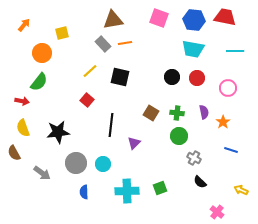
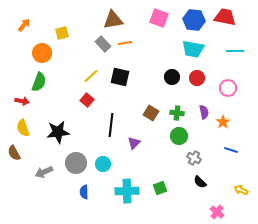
yellow line: moved 1 px right, 5 px down
green semicircle: rotated 18 degrees counterclockwise
gray arrow: moved 2 px right, 1 px up; rotated 120 degrees clockwise
